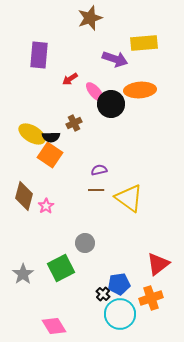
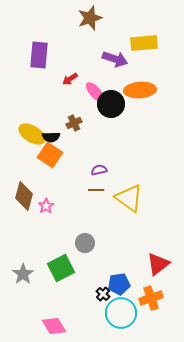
cyan circle: moved 1 px right, 1 px up
